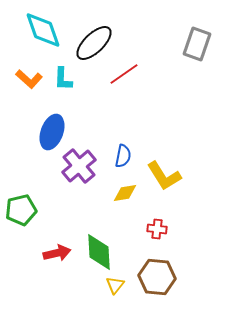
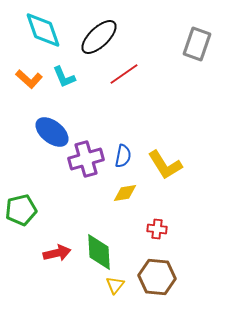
black ellipse: moved 5 px right, 6 px up
cyan L-shape: moved 1 px right, 2 px up; rotated 25 degrees counterclockwise
blue ellipse: rotated 72 degrees counterclockwise
purple cross: moved 7 px right, 7 px up; rotated 24 degrees clockwise
yellow L-shape: moved 1 px right, 11 px up
